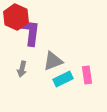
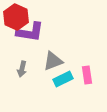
purple L-shape: rotated 92 degrees clockwise
